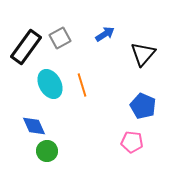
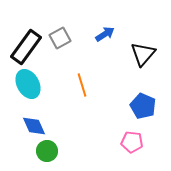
cyan ellipse: moved 22 px left
